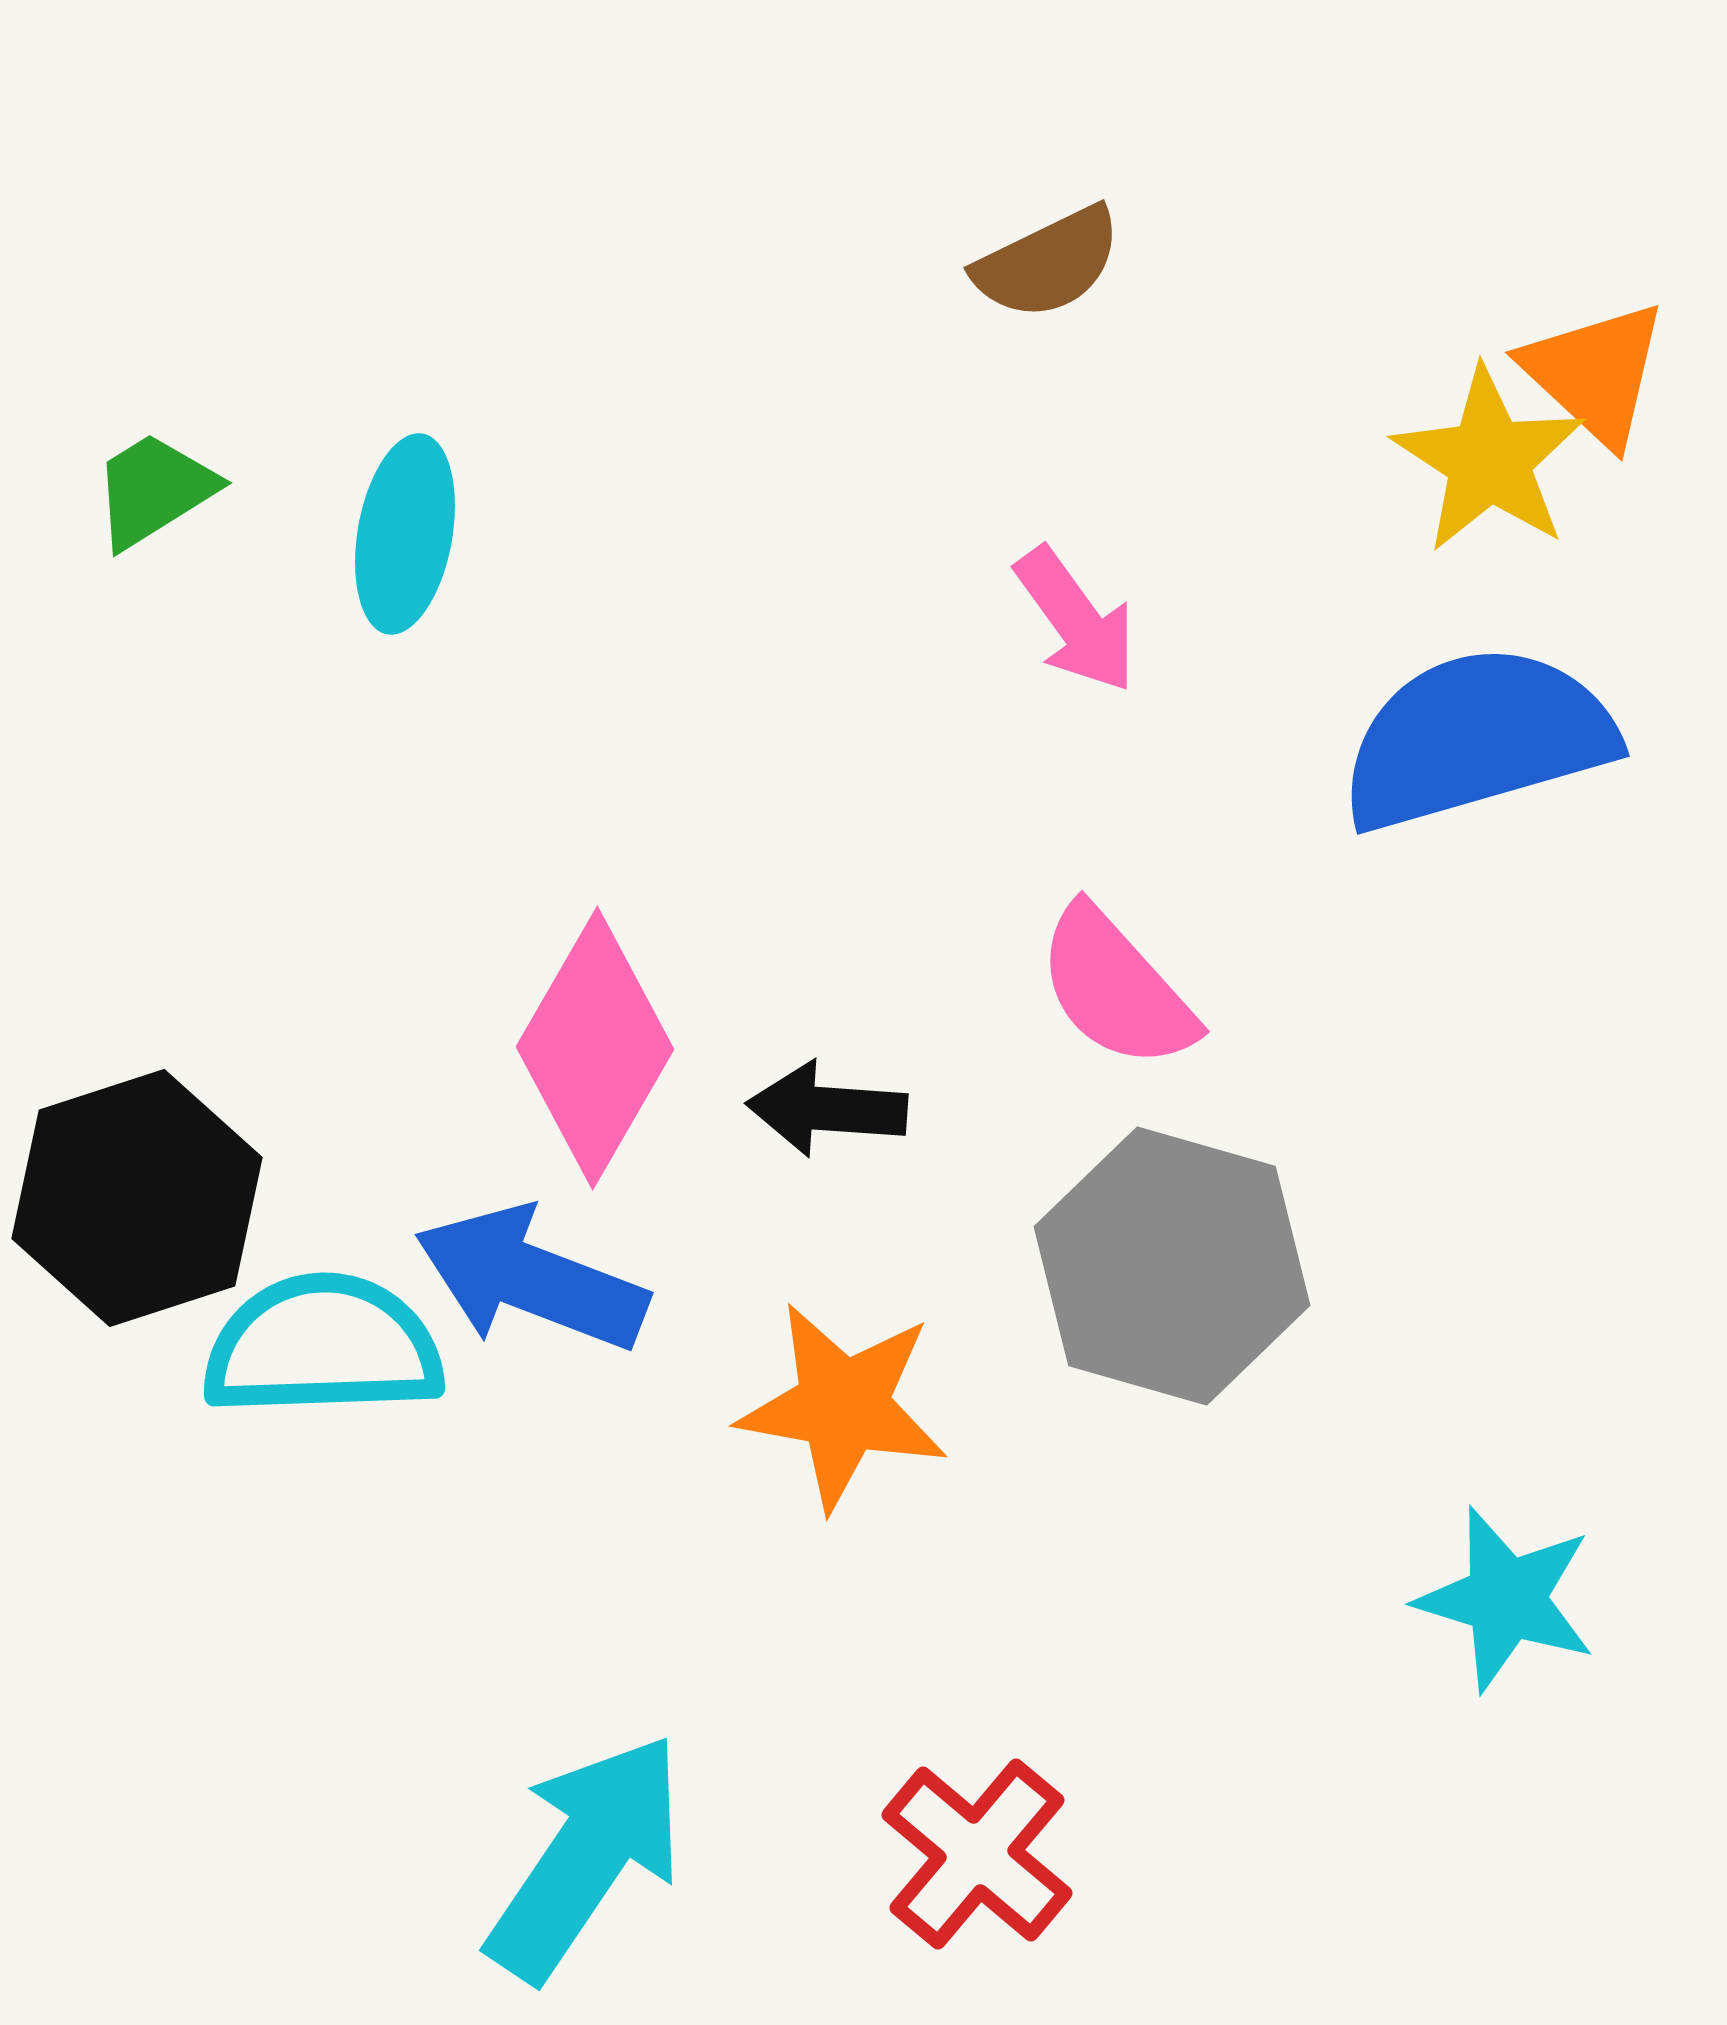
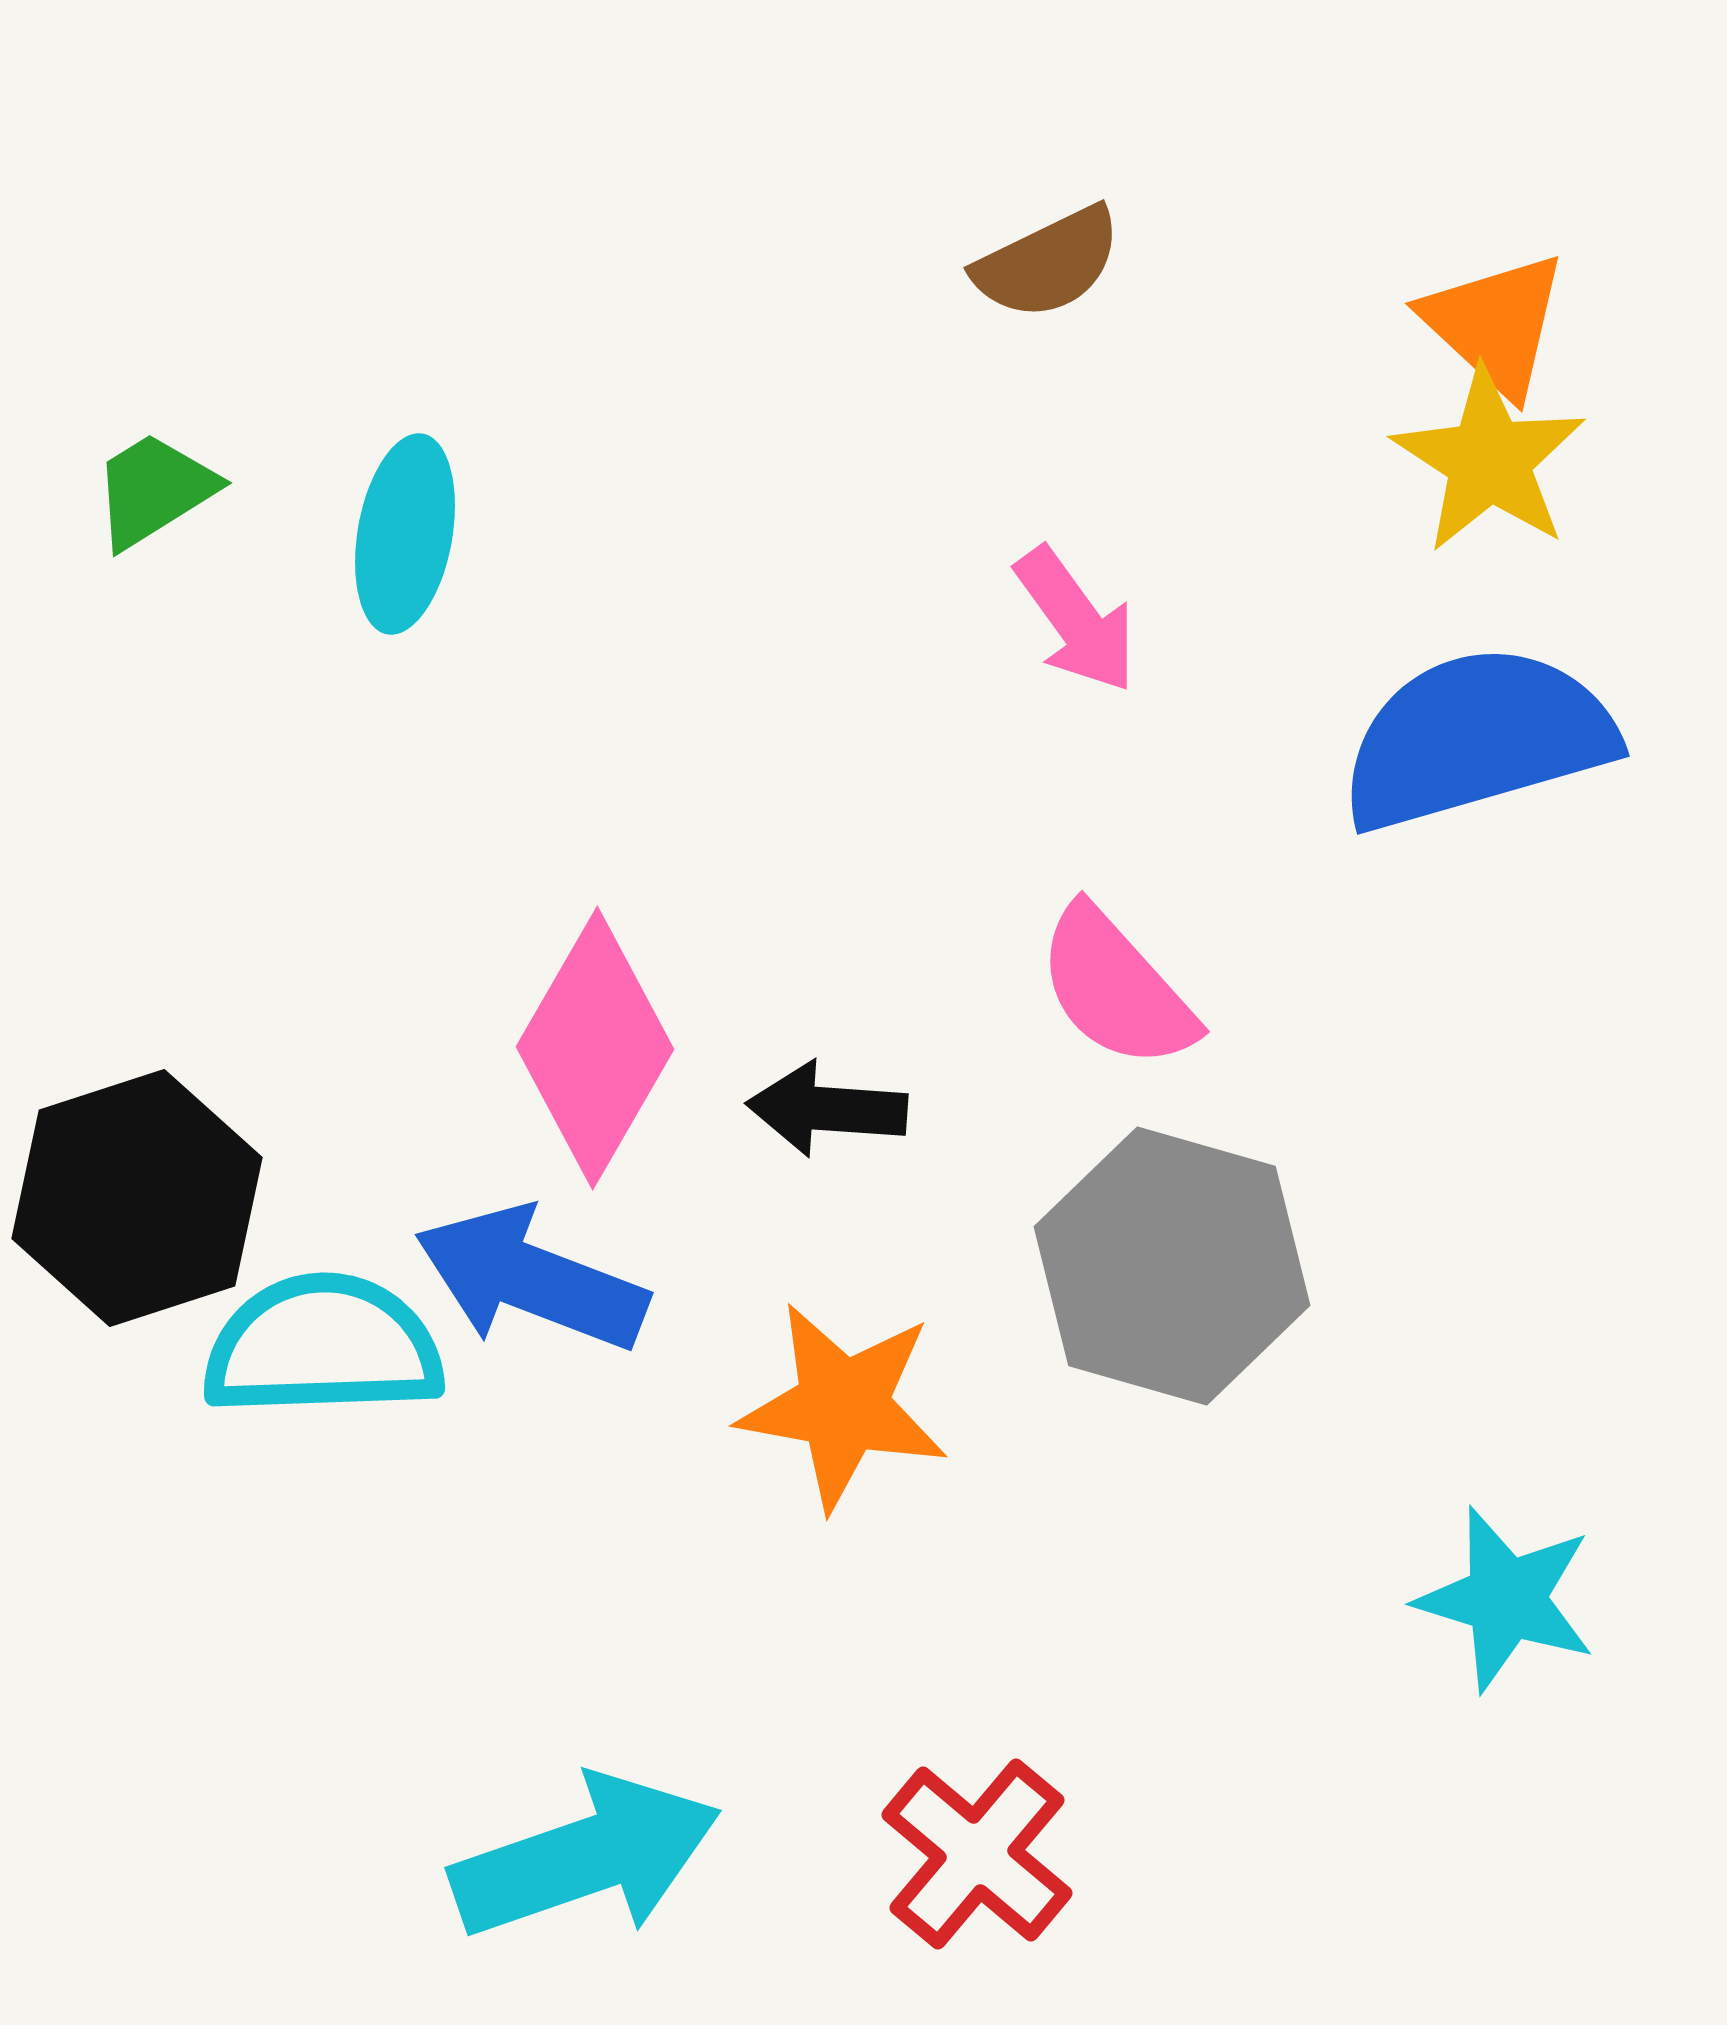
orange triangle: moved 100 px left, 49 px up
cyan arrow: rotated 37 degrees clockwise
